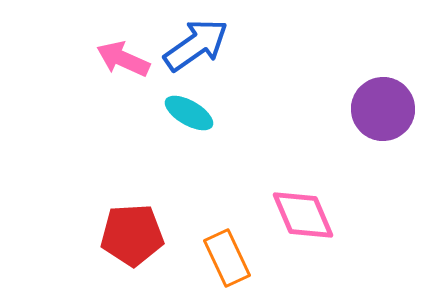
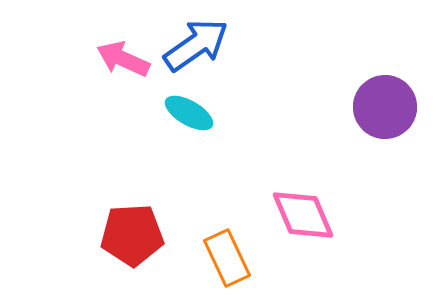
purple circle: moved 2 px right, 2 px up
